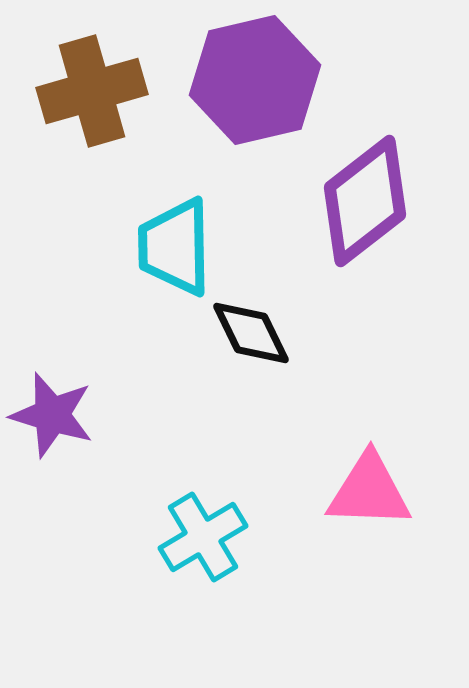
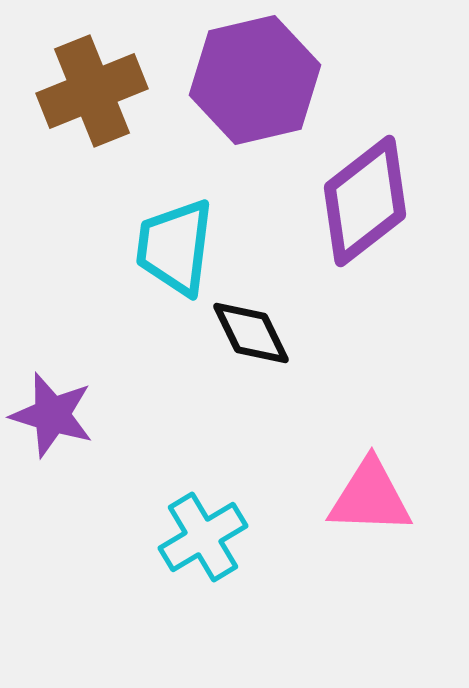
brown cross: rotated 6 degrees counterclockwise
cyan trapezoid: rotated 8 degrees clockwise
pink triangle: moved 1 px right, 6 px down
